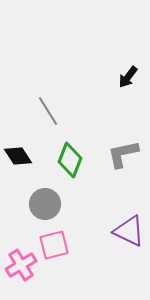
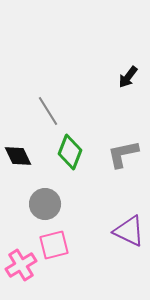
black diamond: rotated 8 degrees clockwise
green diamond: moved 8 px up
